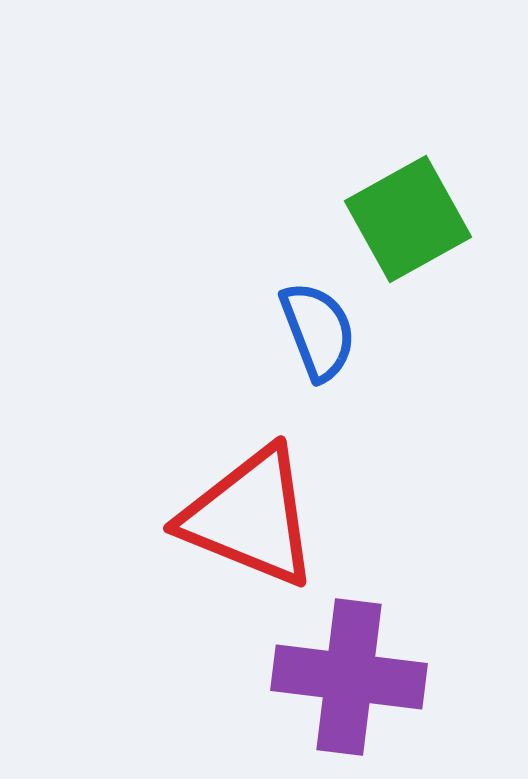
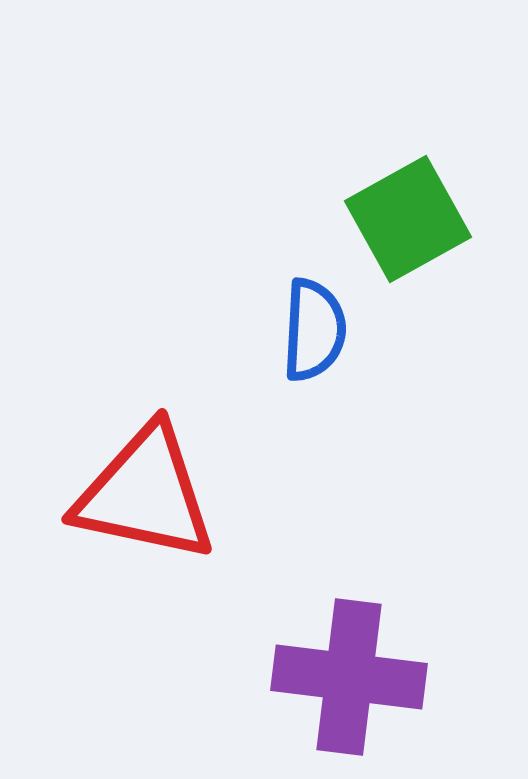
blue semicircle: moved 4 px left, 1 px up; rotated 24 degrees clockwise
red triangle: moved 105 px left, 23 px up; rotated 10 degrees counterclockwise
